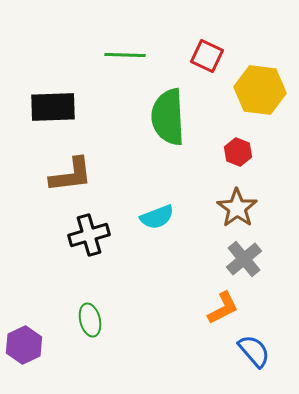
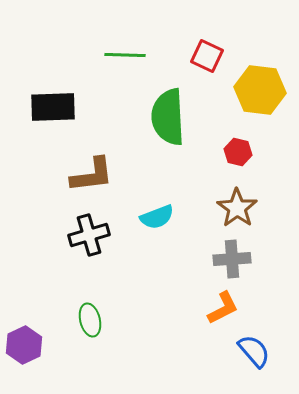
red hexagon: rotated 8 degrees counterclockwise
brown L-shape: moved 21 px right
gray cross: moved 12 px left; rotated 36 degrees clockwise
